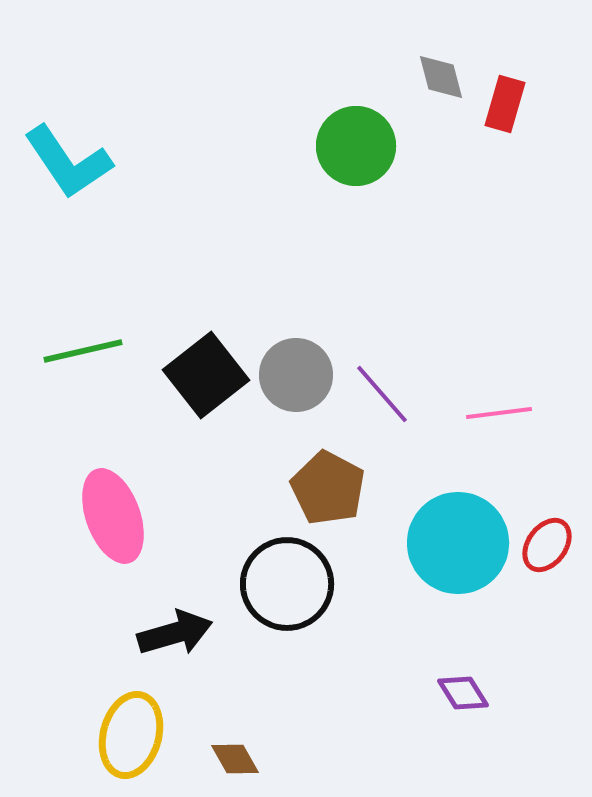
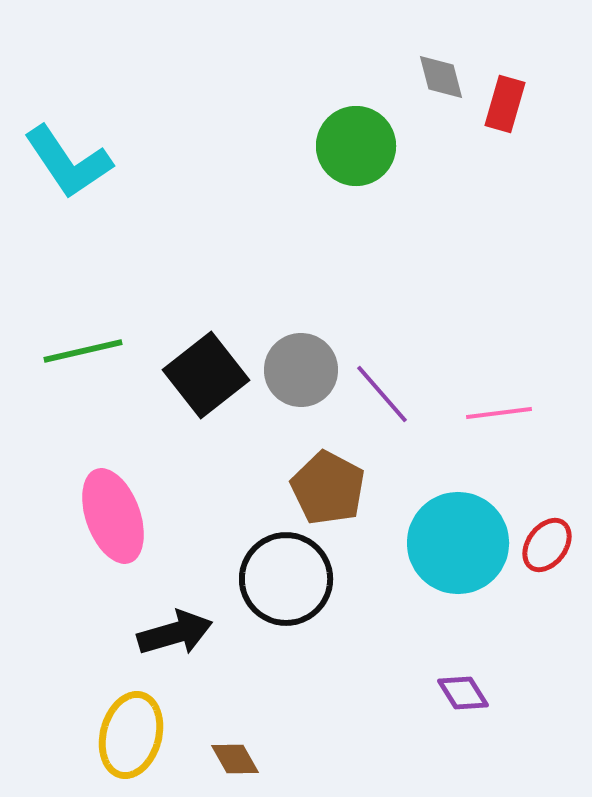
gray circle: moved 5 px right, 5 px up
black circle: moved 1 px left, 5 px up
